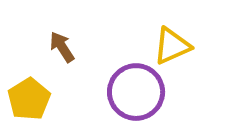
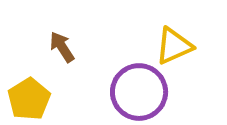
yellow triangle: moved 2 px right
purple circle: moved 3 px right
